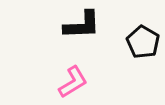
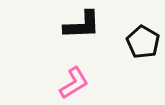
pink L-shape: moved 1 px right, 1 px down
